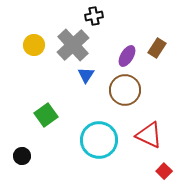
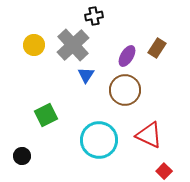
green square: rotated 10 degrees clockwise
